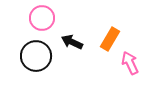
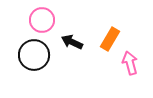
pink circle: moved 2 px down
black circle: moved 2 px left, 1 px up
pink arrow: rotated 10 degrees clockwise
